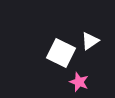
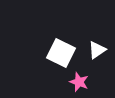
white triangle: moved 7 px right, 9 px down
